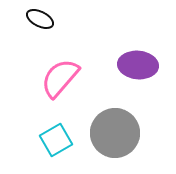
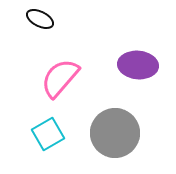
cyan square: moved 8 px left, 6 px up
